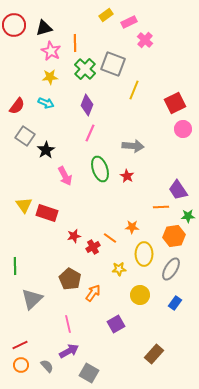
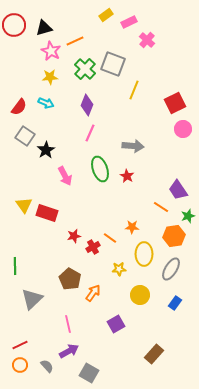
pink cross at (145, 40): moved 2 px right
orange line at (75, 43): moved 2 px up; rotated 66 degrees clockwise
red semicircle at (17, 106): moved 2 px right, 1 px down
orange line at (161, 207): rotated 35 degrees clockwise
green star at (188, 216): rotated 16 degrees counterclockwise
orange circle at (21, 365): moved 1 px left
